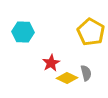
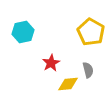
cyan hexagon: rotated 15 degrees counterclockwise
gray semicircle: moved 2 px right, 3 px up
yellow diamond: moved 1 px right, 6 px down; rotated 30 degrees counterclockwise
